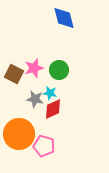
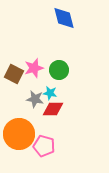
red diamond: rotated 25 degrees clockwise
